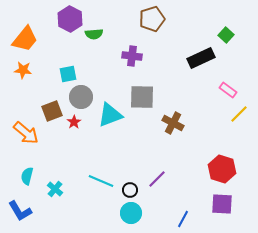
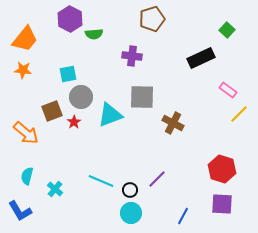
green square: moved 1 px right, 5 px up
blue line: moved 3 px up
